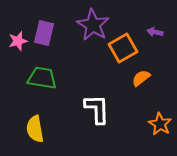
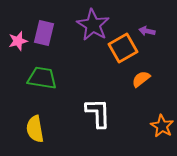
purple arrow: moved 8 px left, 1 px up
orange semicircle: moved 1 px down
white L-shape: moved 1 px right, 4 px down
orange star: moved 2 px right, 2 px down
